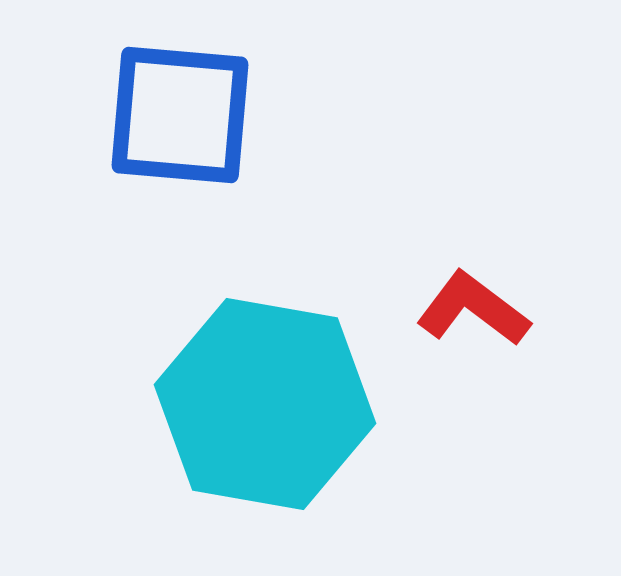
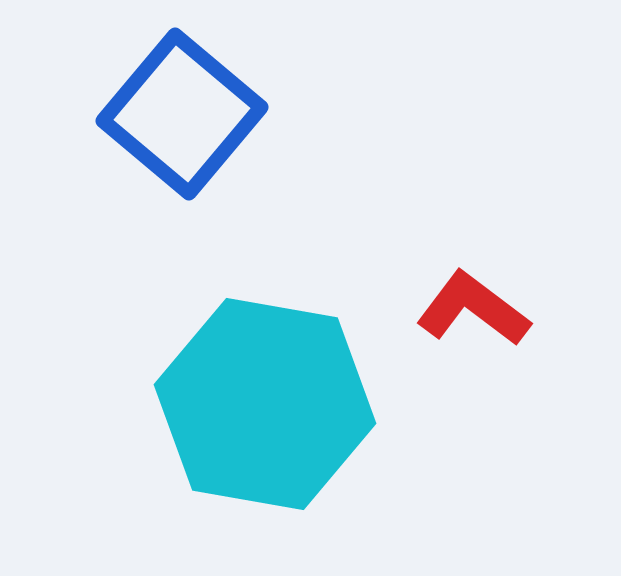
blue square: moved 2 px right, 1 px up; rotated 35 degrees clockwise
